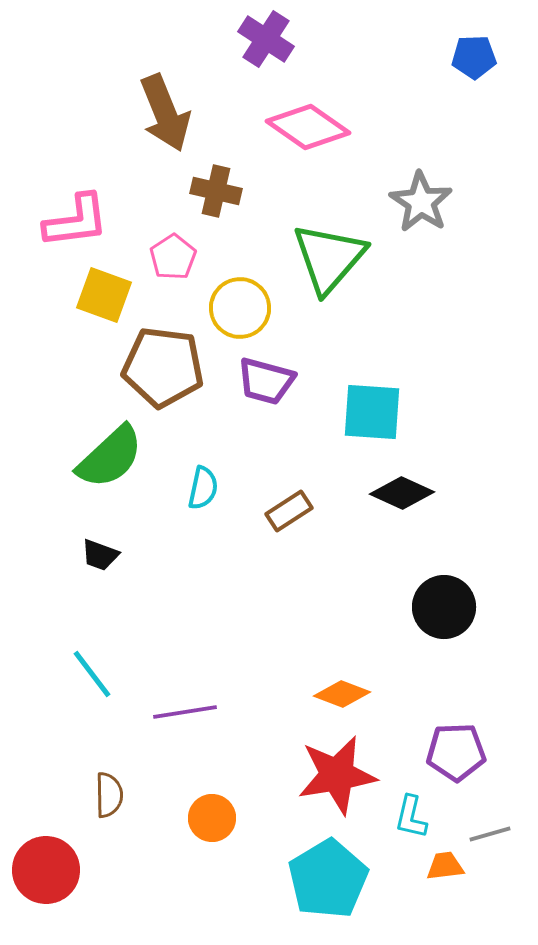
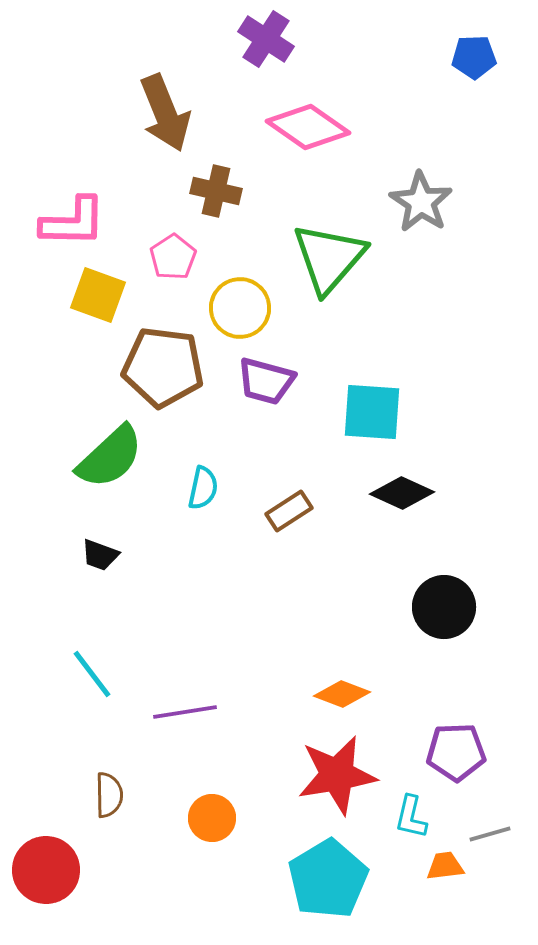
pink L-shape: moved 3 px left, 1 px down; rotated 8 degrees clockwise
yellow square: moved 6 px left
